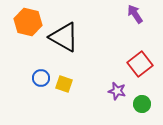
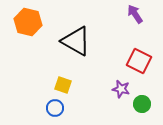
black triangle: moved 12 px right, 4 px down
red square: moved 1 px left, 3 px up; rotated 25 degrees counterclockwise
blue circle: moved 14 px right, 30 px down
yellow square: moved 1 px left, 1 px down
purple star: moved 4 px right, 2 px up
